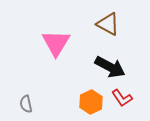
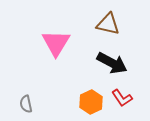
brown triangle: rotated 15 degrees counterclockwise
black arrow: moved 2 px right, 4 px up
